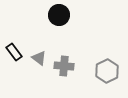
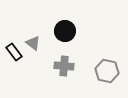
black circle: moved 6 px right, 16 px down
gray triangle: moved 6 px left, 15 px up
gray hexagon: rotated 20 degrees counterclockwise
